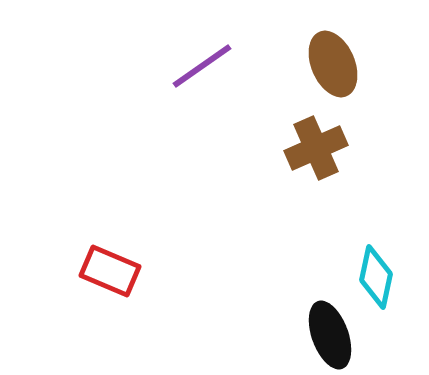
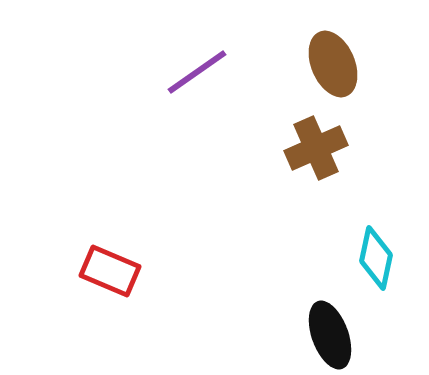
purple line: moved 5 px left, 6 px down
cyan diamond: moved 19 px up
